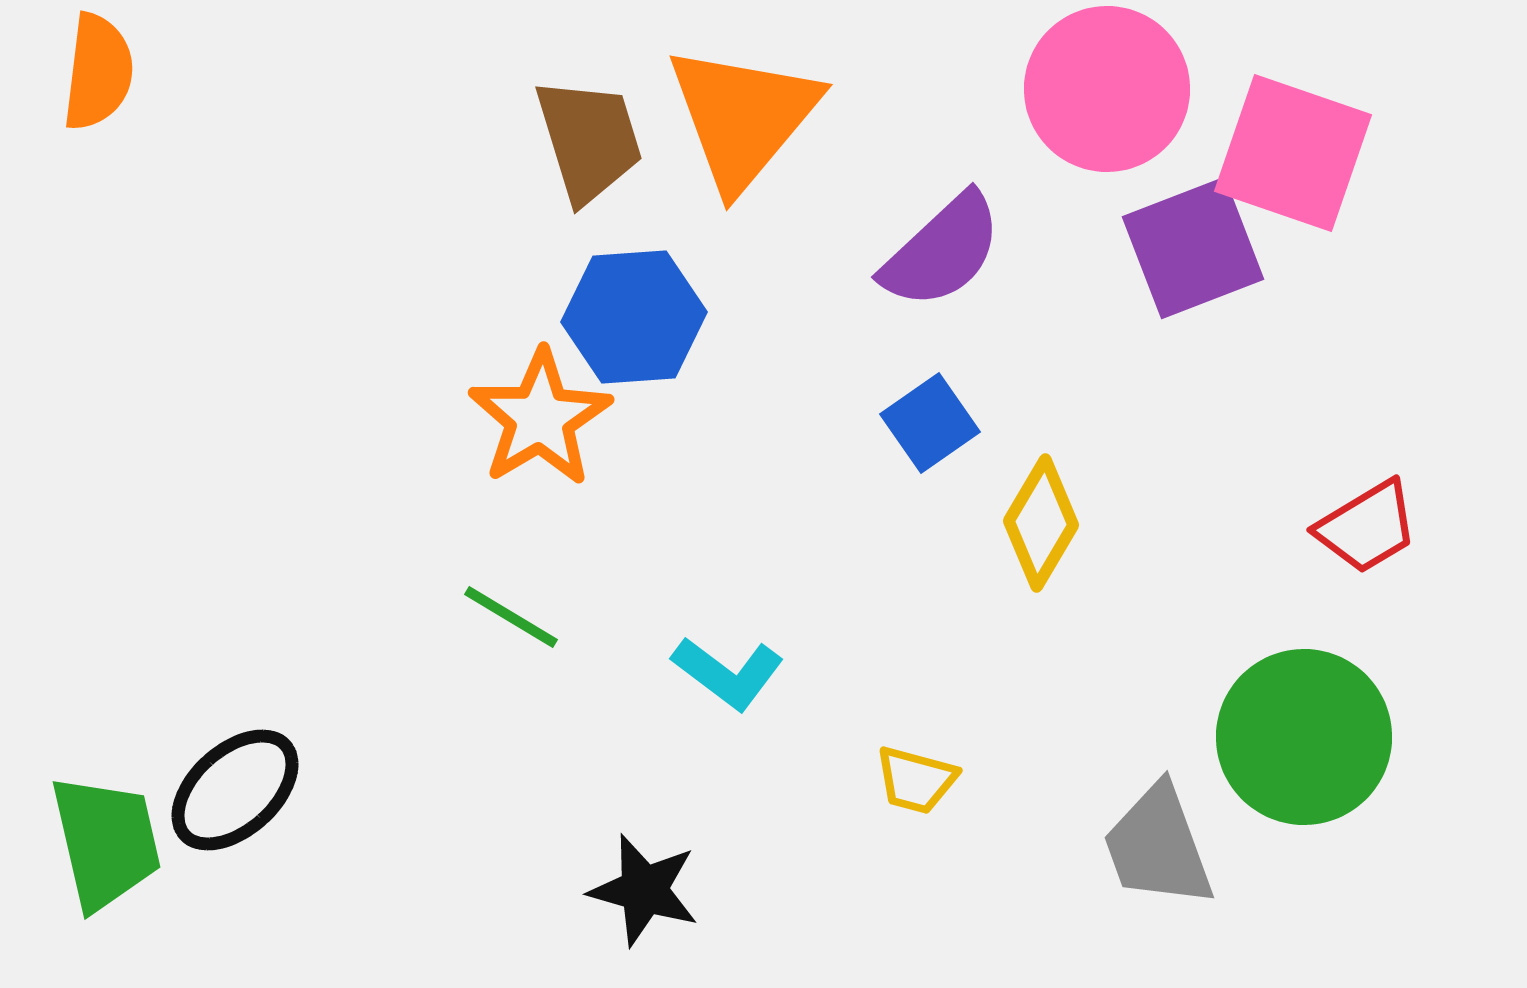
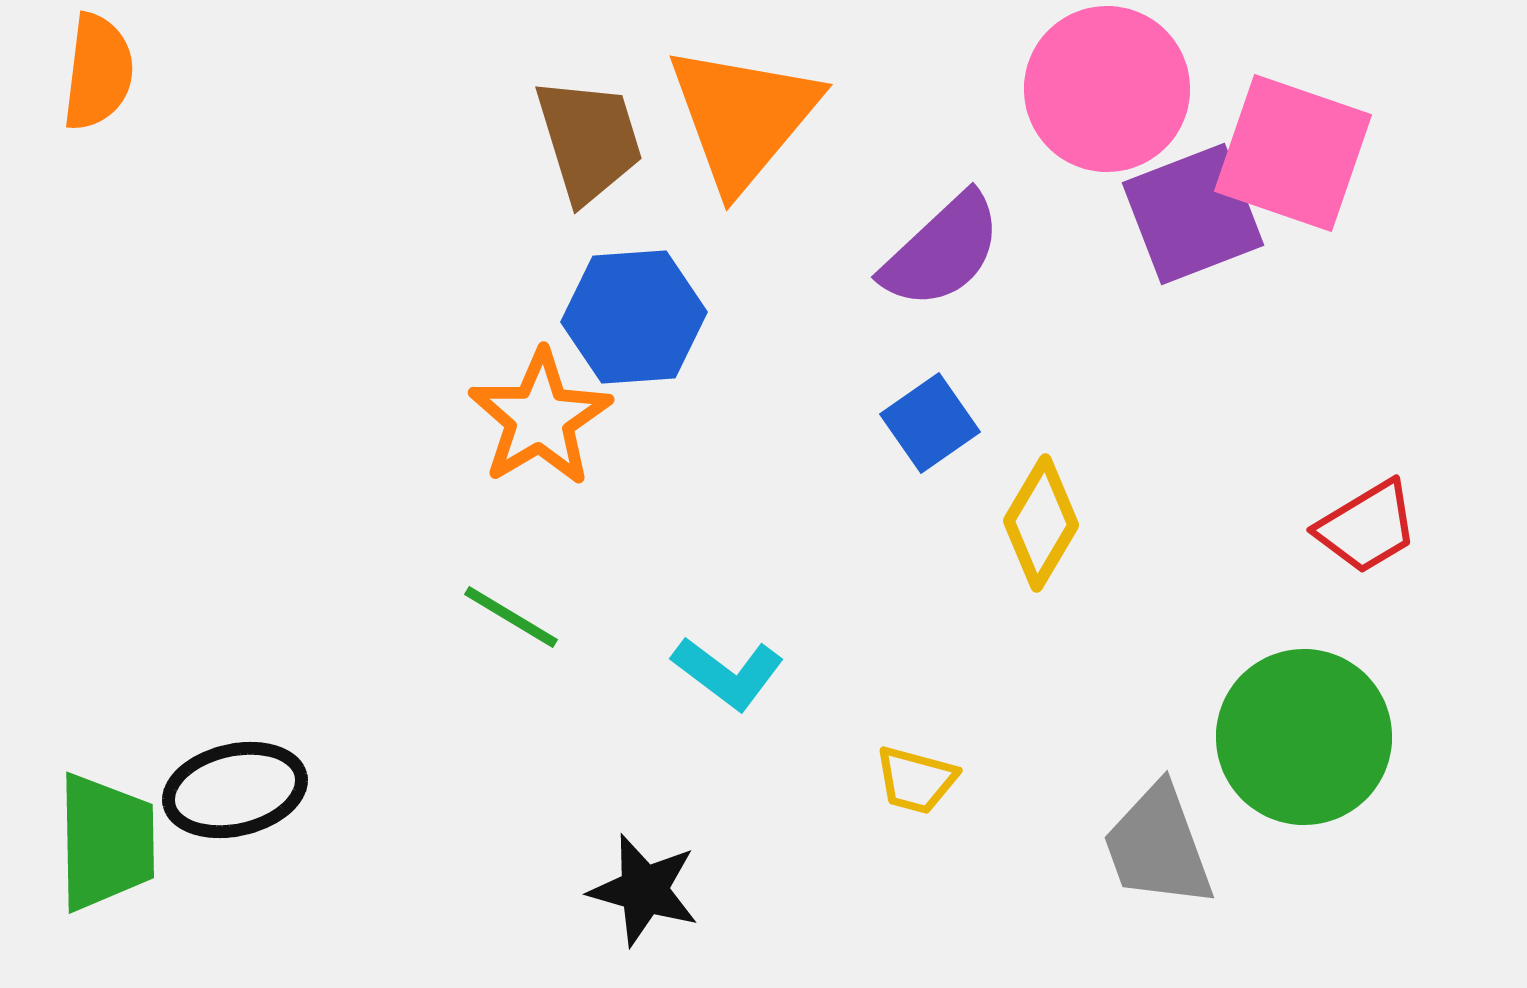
purple square: moved 34 px up
black ellipse: rotated 29 degrees clockwise
green trapezoid: rotated 12 degrees clockwise
